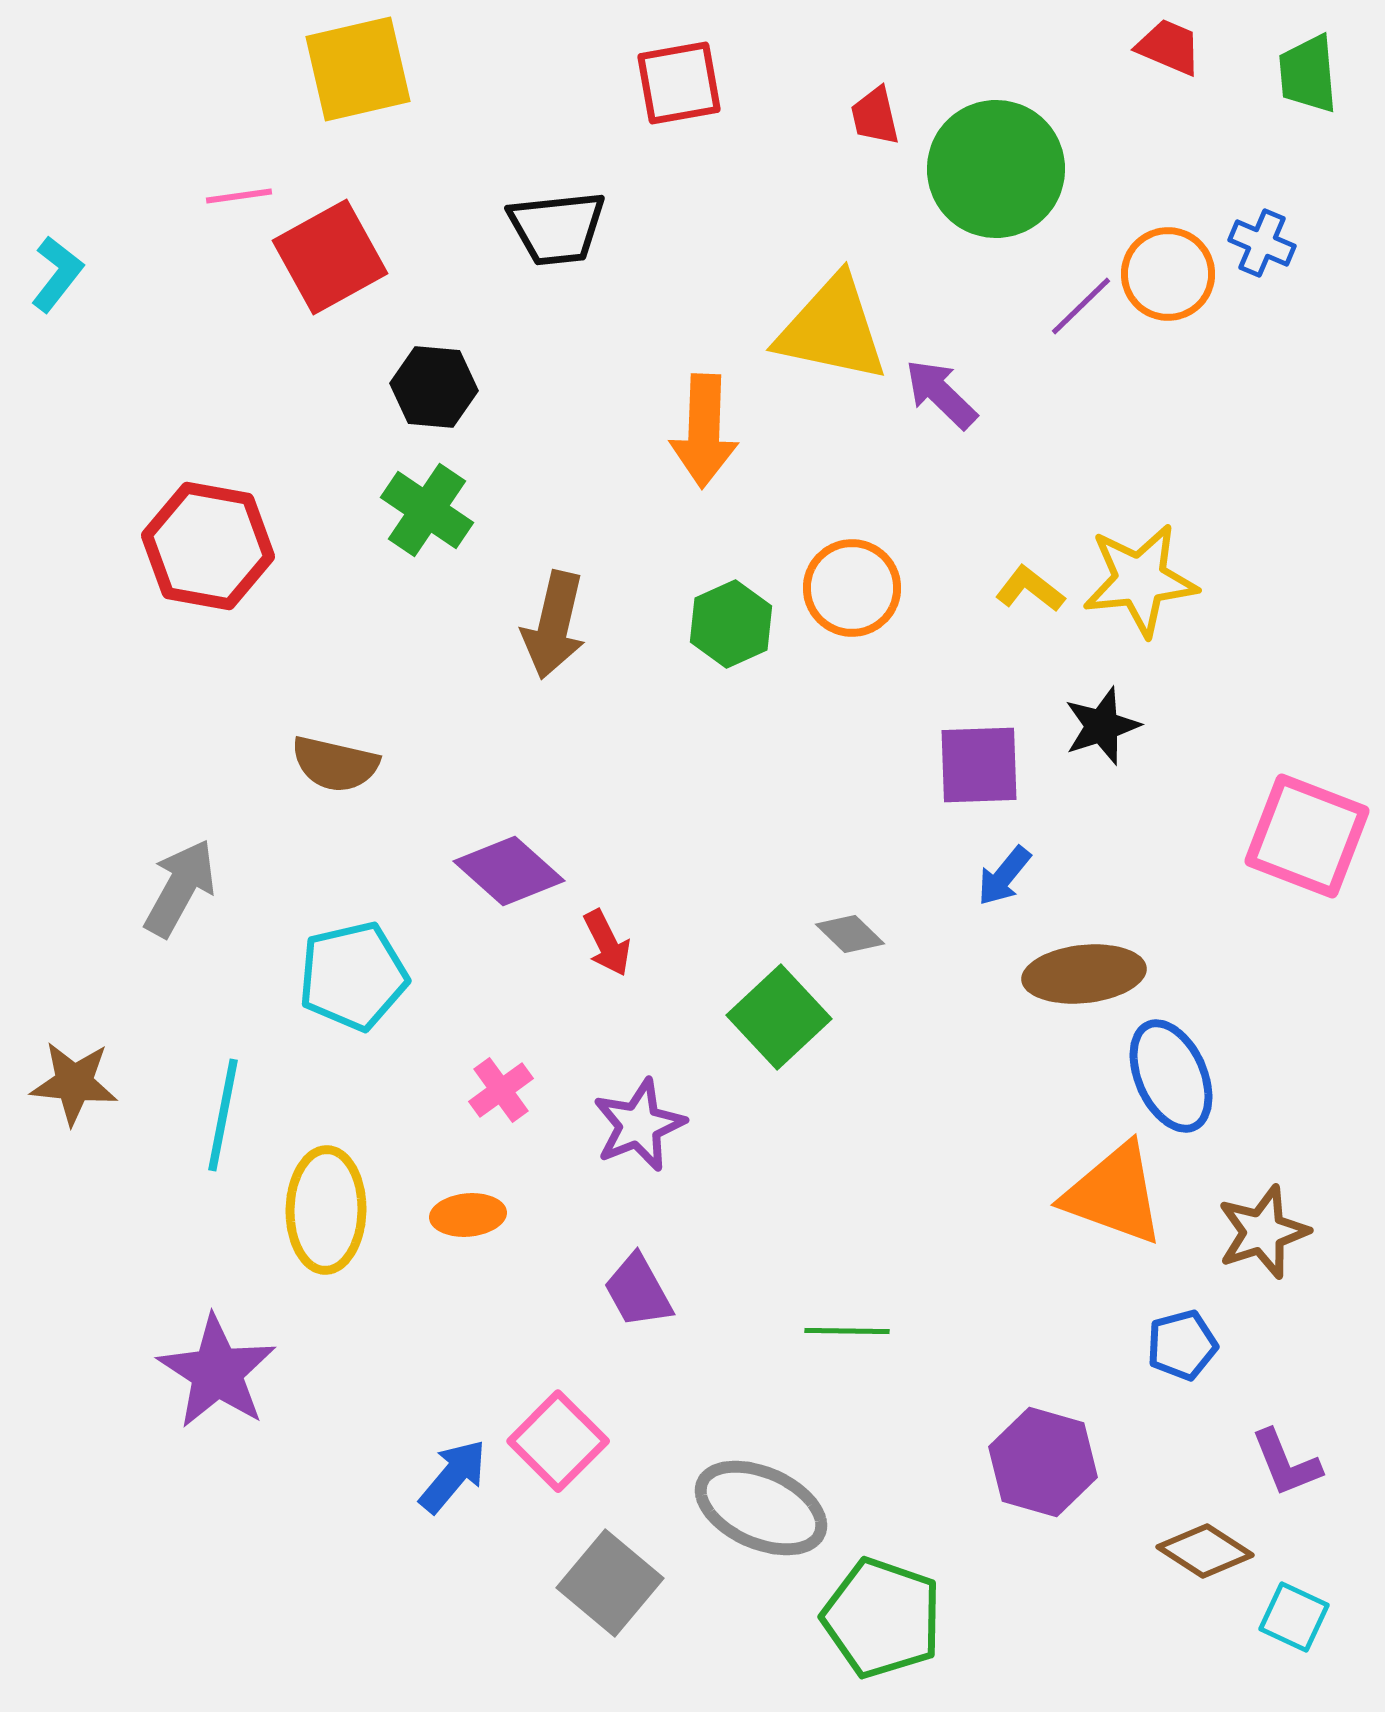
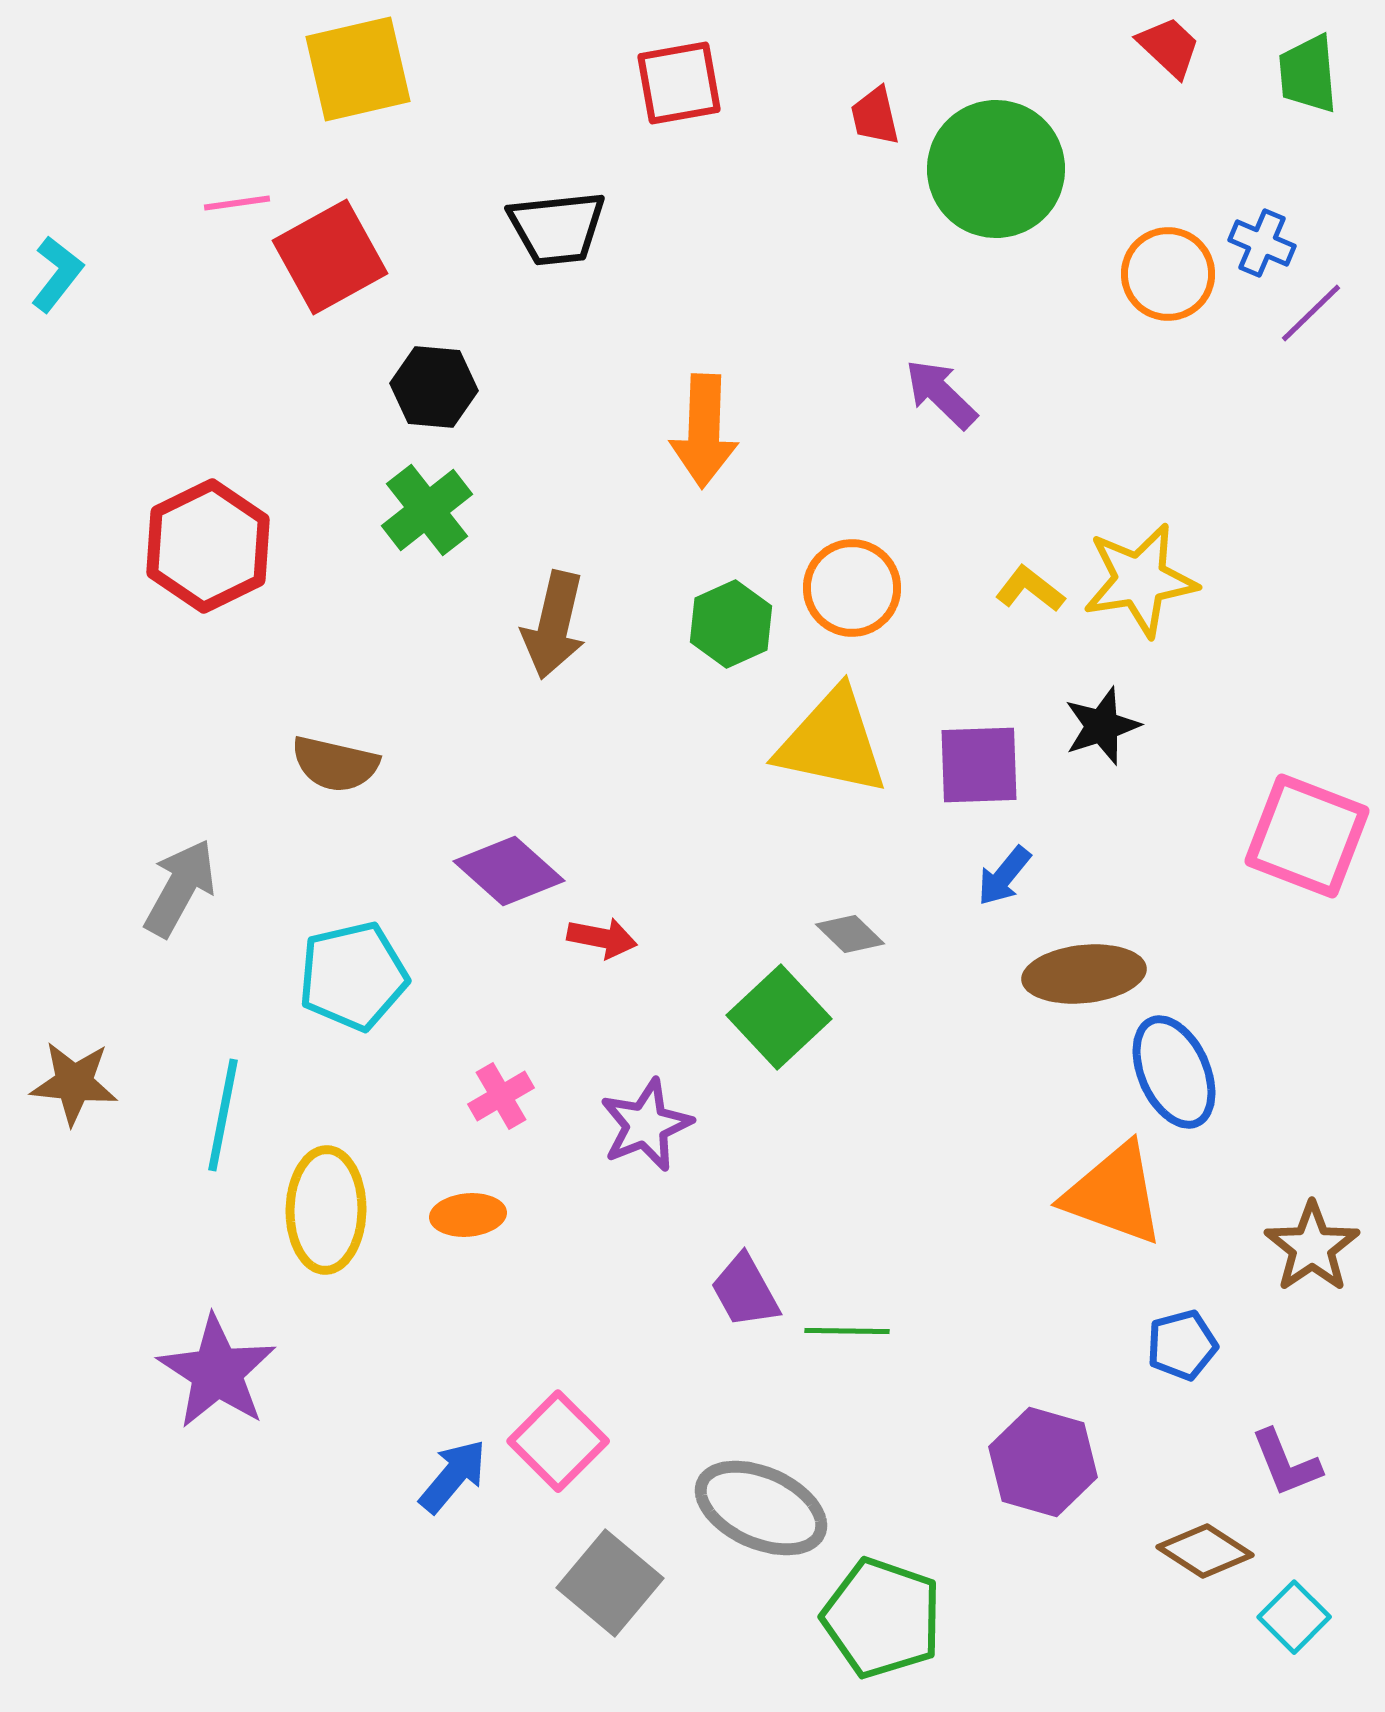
red trapezoid at (1169, 47): rotated 20 degrees clockwise
pink line at (239, 196): moved 2 px left, 7 px down
purple line at (1081, 306): moved 230 px right, 7 px down
yellow triangle at (832, 329): moved 413 px down
green cross at (427, 510): rotated 18 degrees clockwise
red hexagon at (208, 546): rotated 24 degrees clockwise
yellow star at (1140, 580): rotated 3 degrees counterclockwise
red arrow at (607, 943): moved 5 px left, 5 px up; rotated 52 degrees counterclockwise
blue ellipse at (1171, 1076): moved 3 px right, 4 px up
pink cross at (501, 1090): moved 6 px down; rotated 6 degrees clockwise
purple star at (639, 1125): moved 7 px right
brown star at (1263, 1232): moved 49 px right, 15 px down; rotated 16 degrees counterclockwise
purple trapezoid at (638, 1291): moved 107 px right
cyan square at (1294, 1617): rotated 20 degrees clockwise
